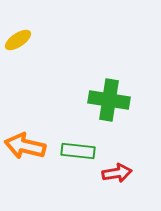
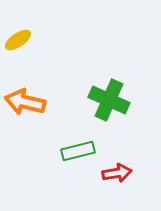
green cross: rotated 15 degrees clockwise
orange arrow: moved 44 px up
green rectangle: rotated 20 degrees counterclockwise
